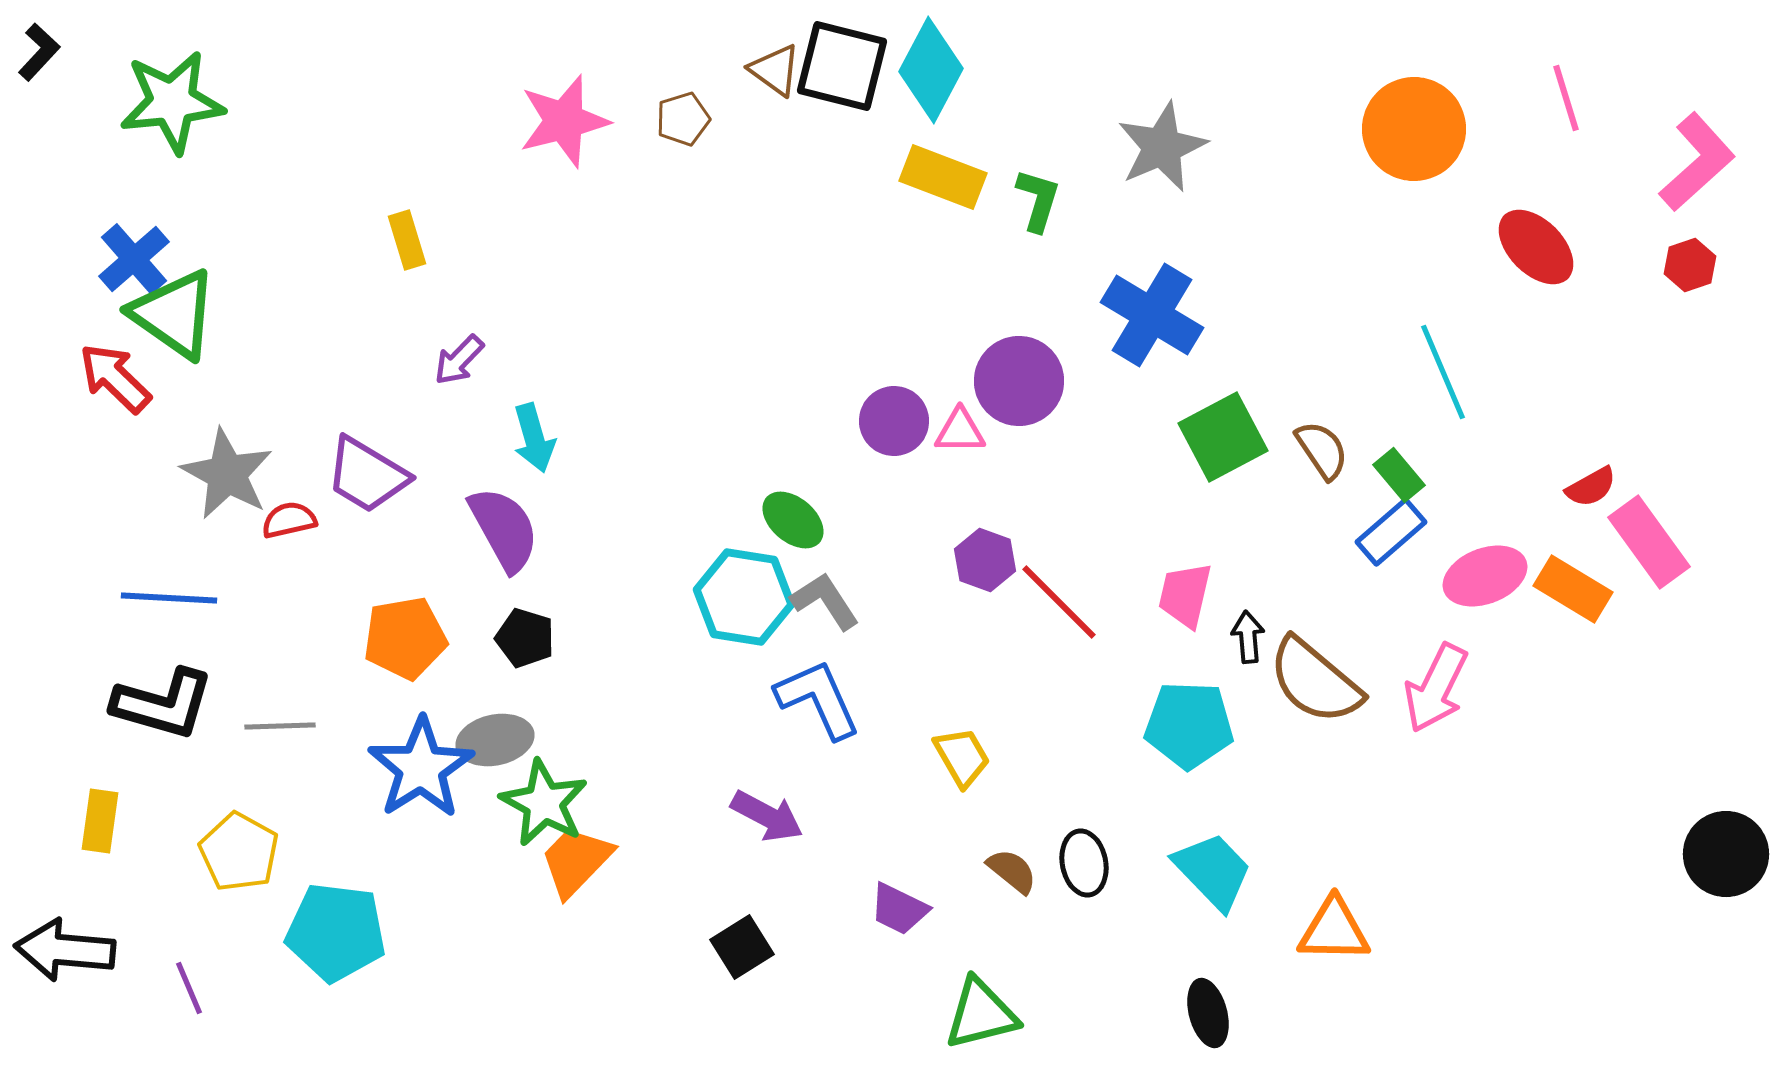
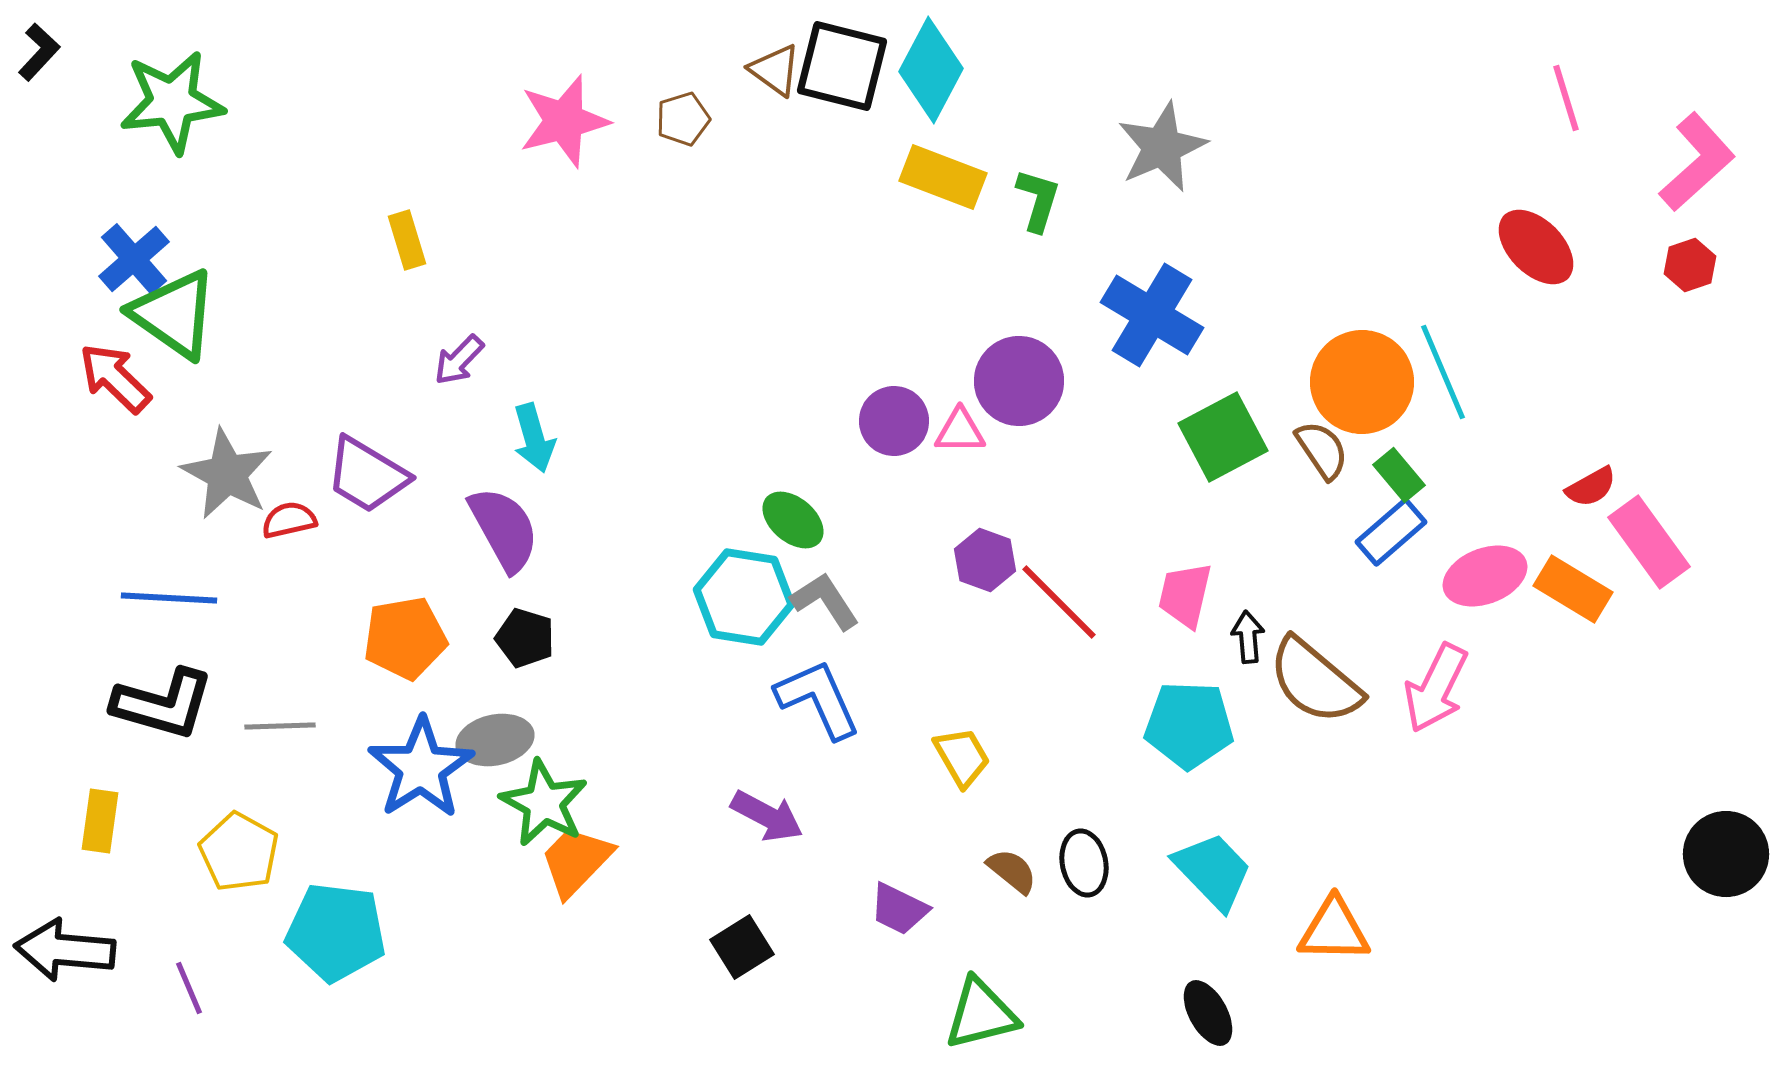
orange circle at (1414, 129): moved 52 px left, 253 px down
black ellipse at (1208, 1013): rotated 14 degrees counterclockwise
